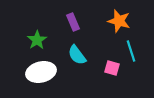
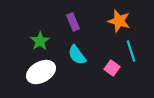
green star: moved 3 px right, 1 px down
pink square: rotated 21 degrees clockwise
white ellipse: rotated 16 degrees counterclockwise
